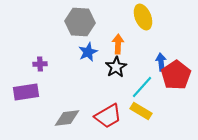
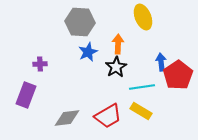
red pentagon: moved 2 px right
cyan line: rotated 40 degrees clockwise
purple rectangle: moved 3 px down; rotated 60 degrees counterclockwise
